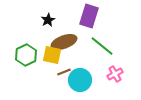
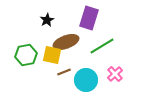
purple rectangle: moved 2 px down
black star: moved 1 px left
brown ellipse: moved 2 px right
green line: rotated 70 degrees counterclockwise
green hexagon: rotated 15 degrees clockwise
pink cross: rotated 14 degrees counterclockwise
cyan circle: moved 6 px right
